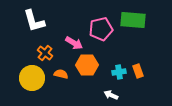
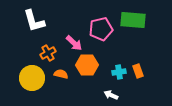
pink arrow: rotated 12 degrees clockwise
orange cross: moved 3 px right; rotated 21 degrees clockwise
